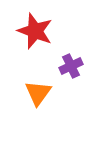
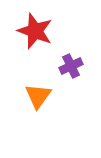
orange triangle: moved 3 px down
